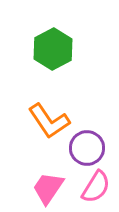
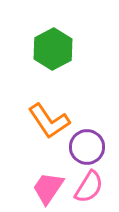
purple circle: moved 1 px up
pink semicircle: moved 7 px left
